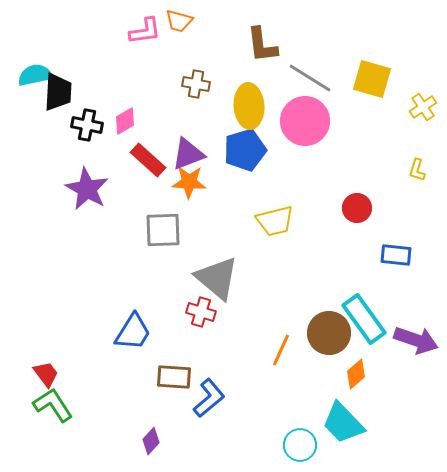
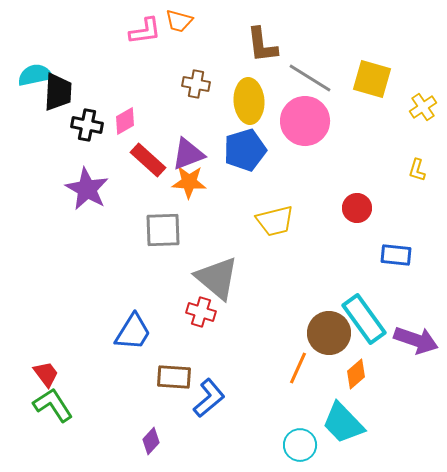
yellow ellipse: moved 5 px up
orange line: moved 17 px right, 18 px down
